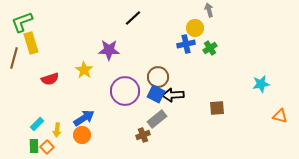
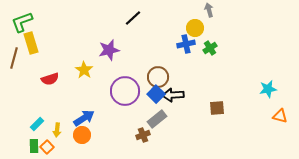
purple star: rotated 15 degrees counterclockwise
cyan star: moved 7 px right, 5 px down
blue square: rotated 18 degrees clockwise
